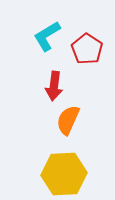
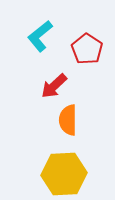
cyan L-shape: moved 7 px left; rotated 8 degrees counterclockwise
red arrow: rotated 40 degrees clockwise
orange semicircle: rotated 24 degrees counterclockwise
